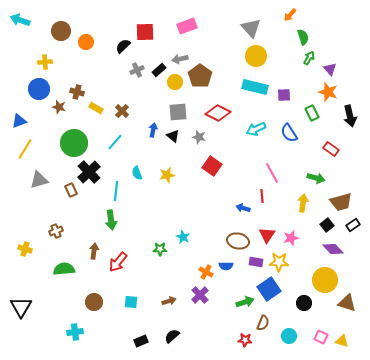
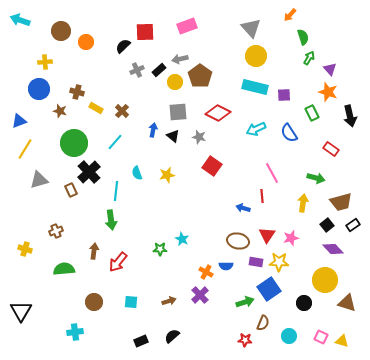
brown star at (59, 107): moved 1 px right, 4 px down
cyan star at (183, 237): moved 1 px left, 2 px down
black triangle at (21, 307): moved 4 px down
